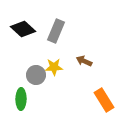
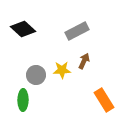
gray rectangle: moved 21 px right; rotated 40 degrees clockwise
brown arrow: rotated 91 degrees clockwise
yellow star: moved 8 px right, 3 px down
green ellipse: moved 2 px right, 1 px down
